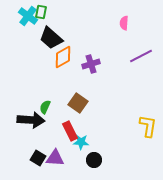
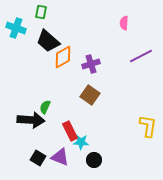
cyan cross: moved 12 px left, 12 px down; rotated 18 degrees counterclockwise
black trapezoid: moved 3 px left, 3 px down
brown square: moved 12 px right, 8 px up
purple triangle: moved 5 px right, 1 px up; rotated 18 degrees clockwise
